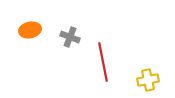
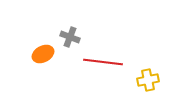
orange ellipse: moved 13 px right, 24 px down; rotated 15 degrees counterclockwise
red line: rotated 72 degrees counterclockwise
